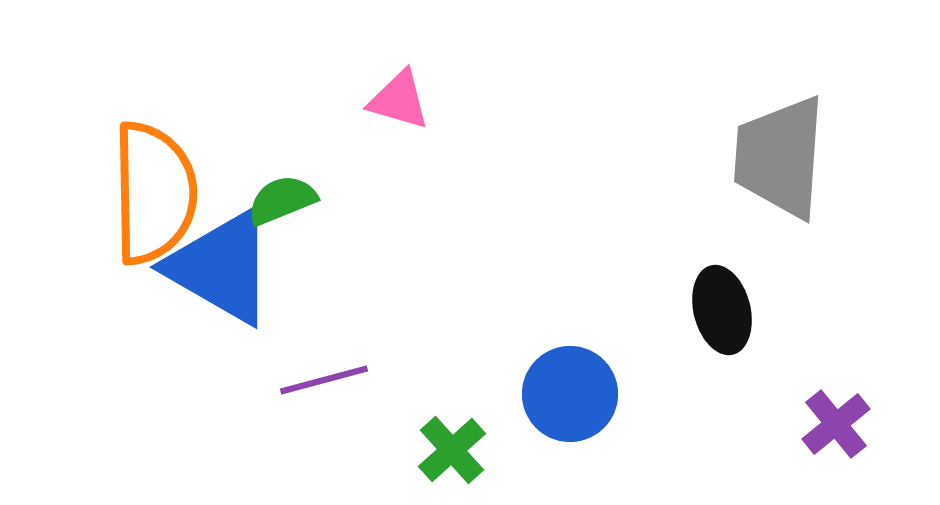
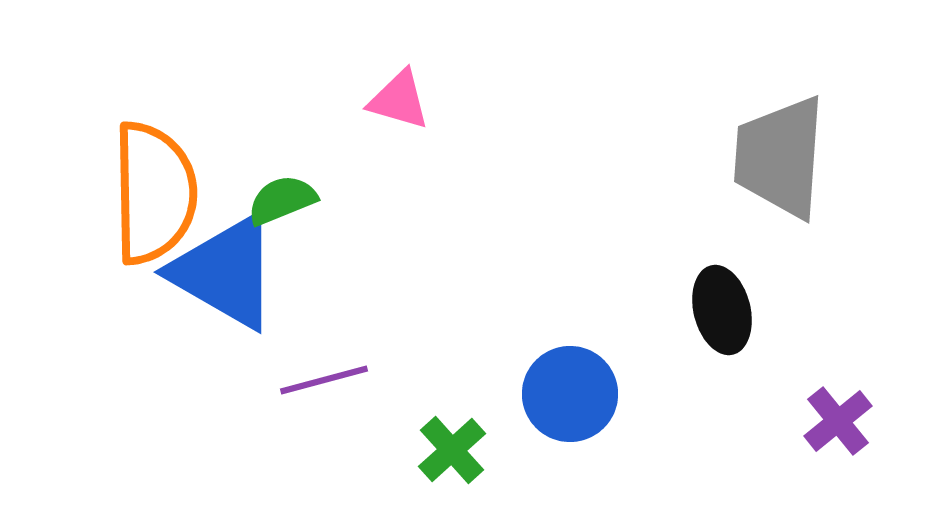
blue triangle: moved 4 px right, 5 px down
purple cross: moved 2 px right, 3 px up
